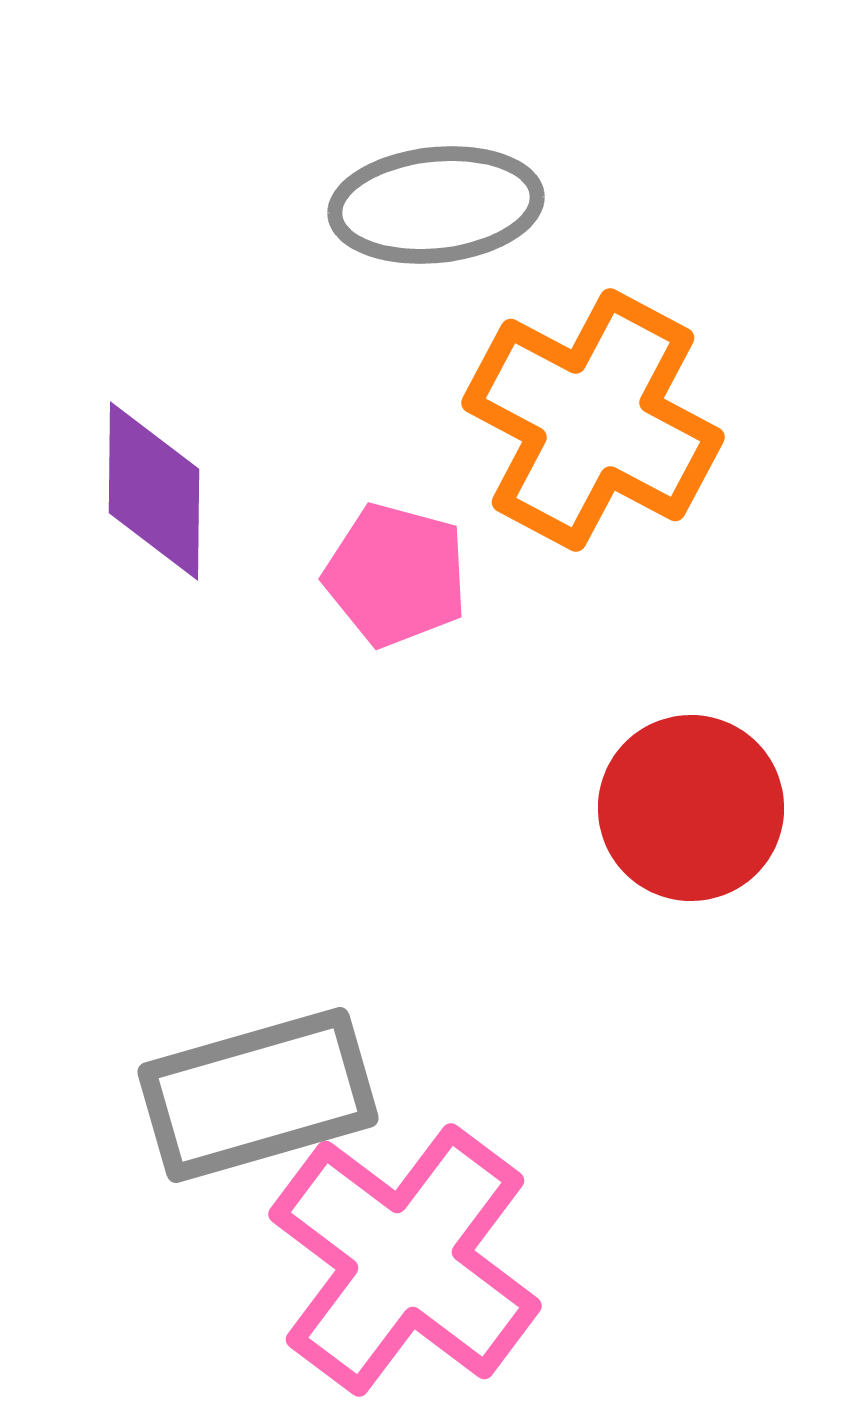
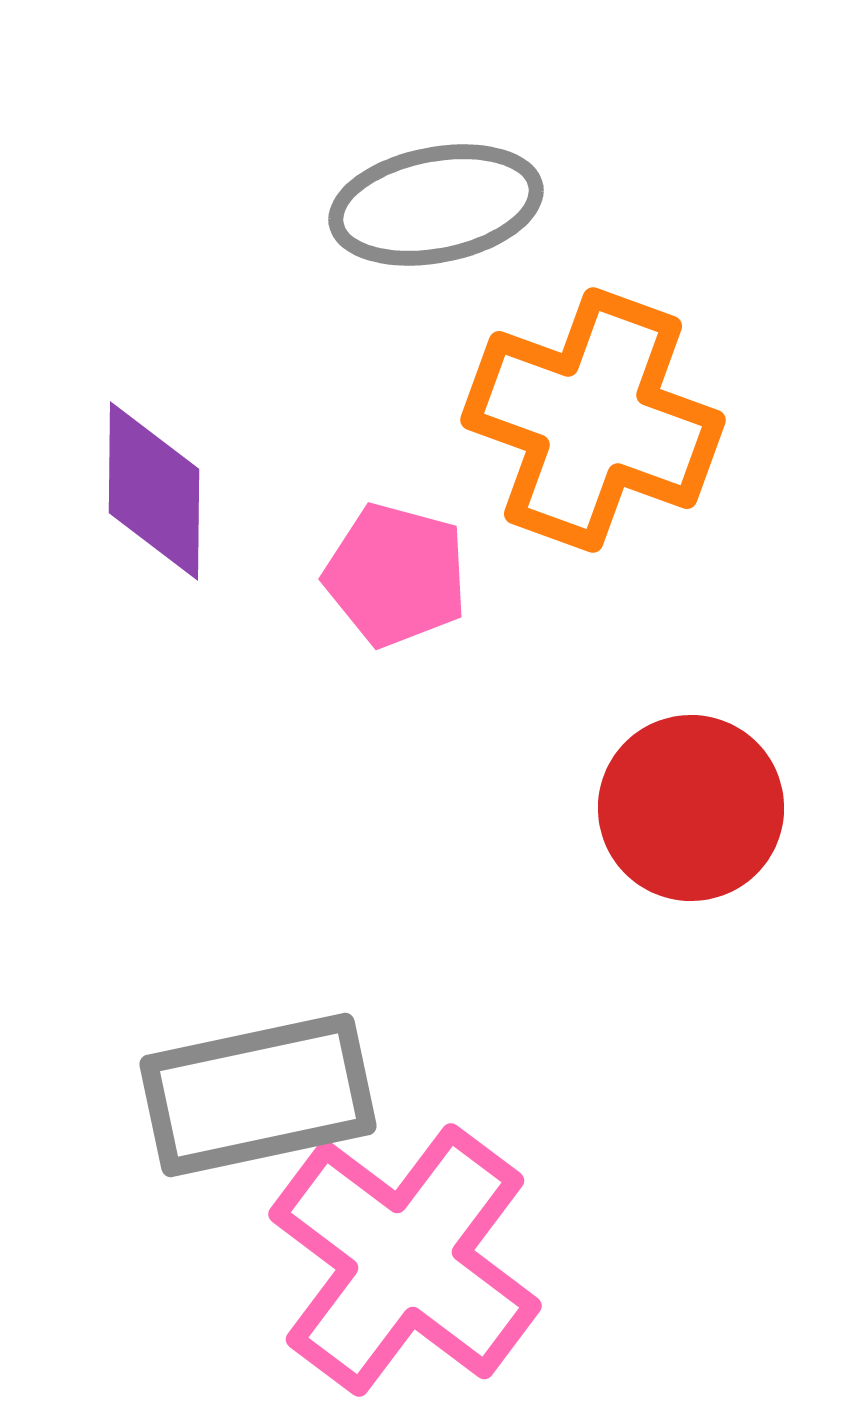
gray ellipse: rotated 5 degrees counterclockwise
orange cross: rotated 8 degrees counterclockwise
gray rectangle: rotated 4 degrees clockwise
